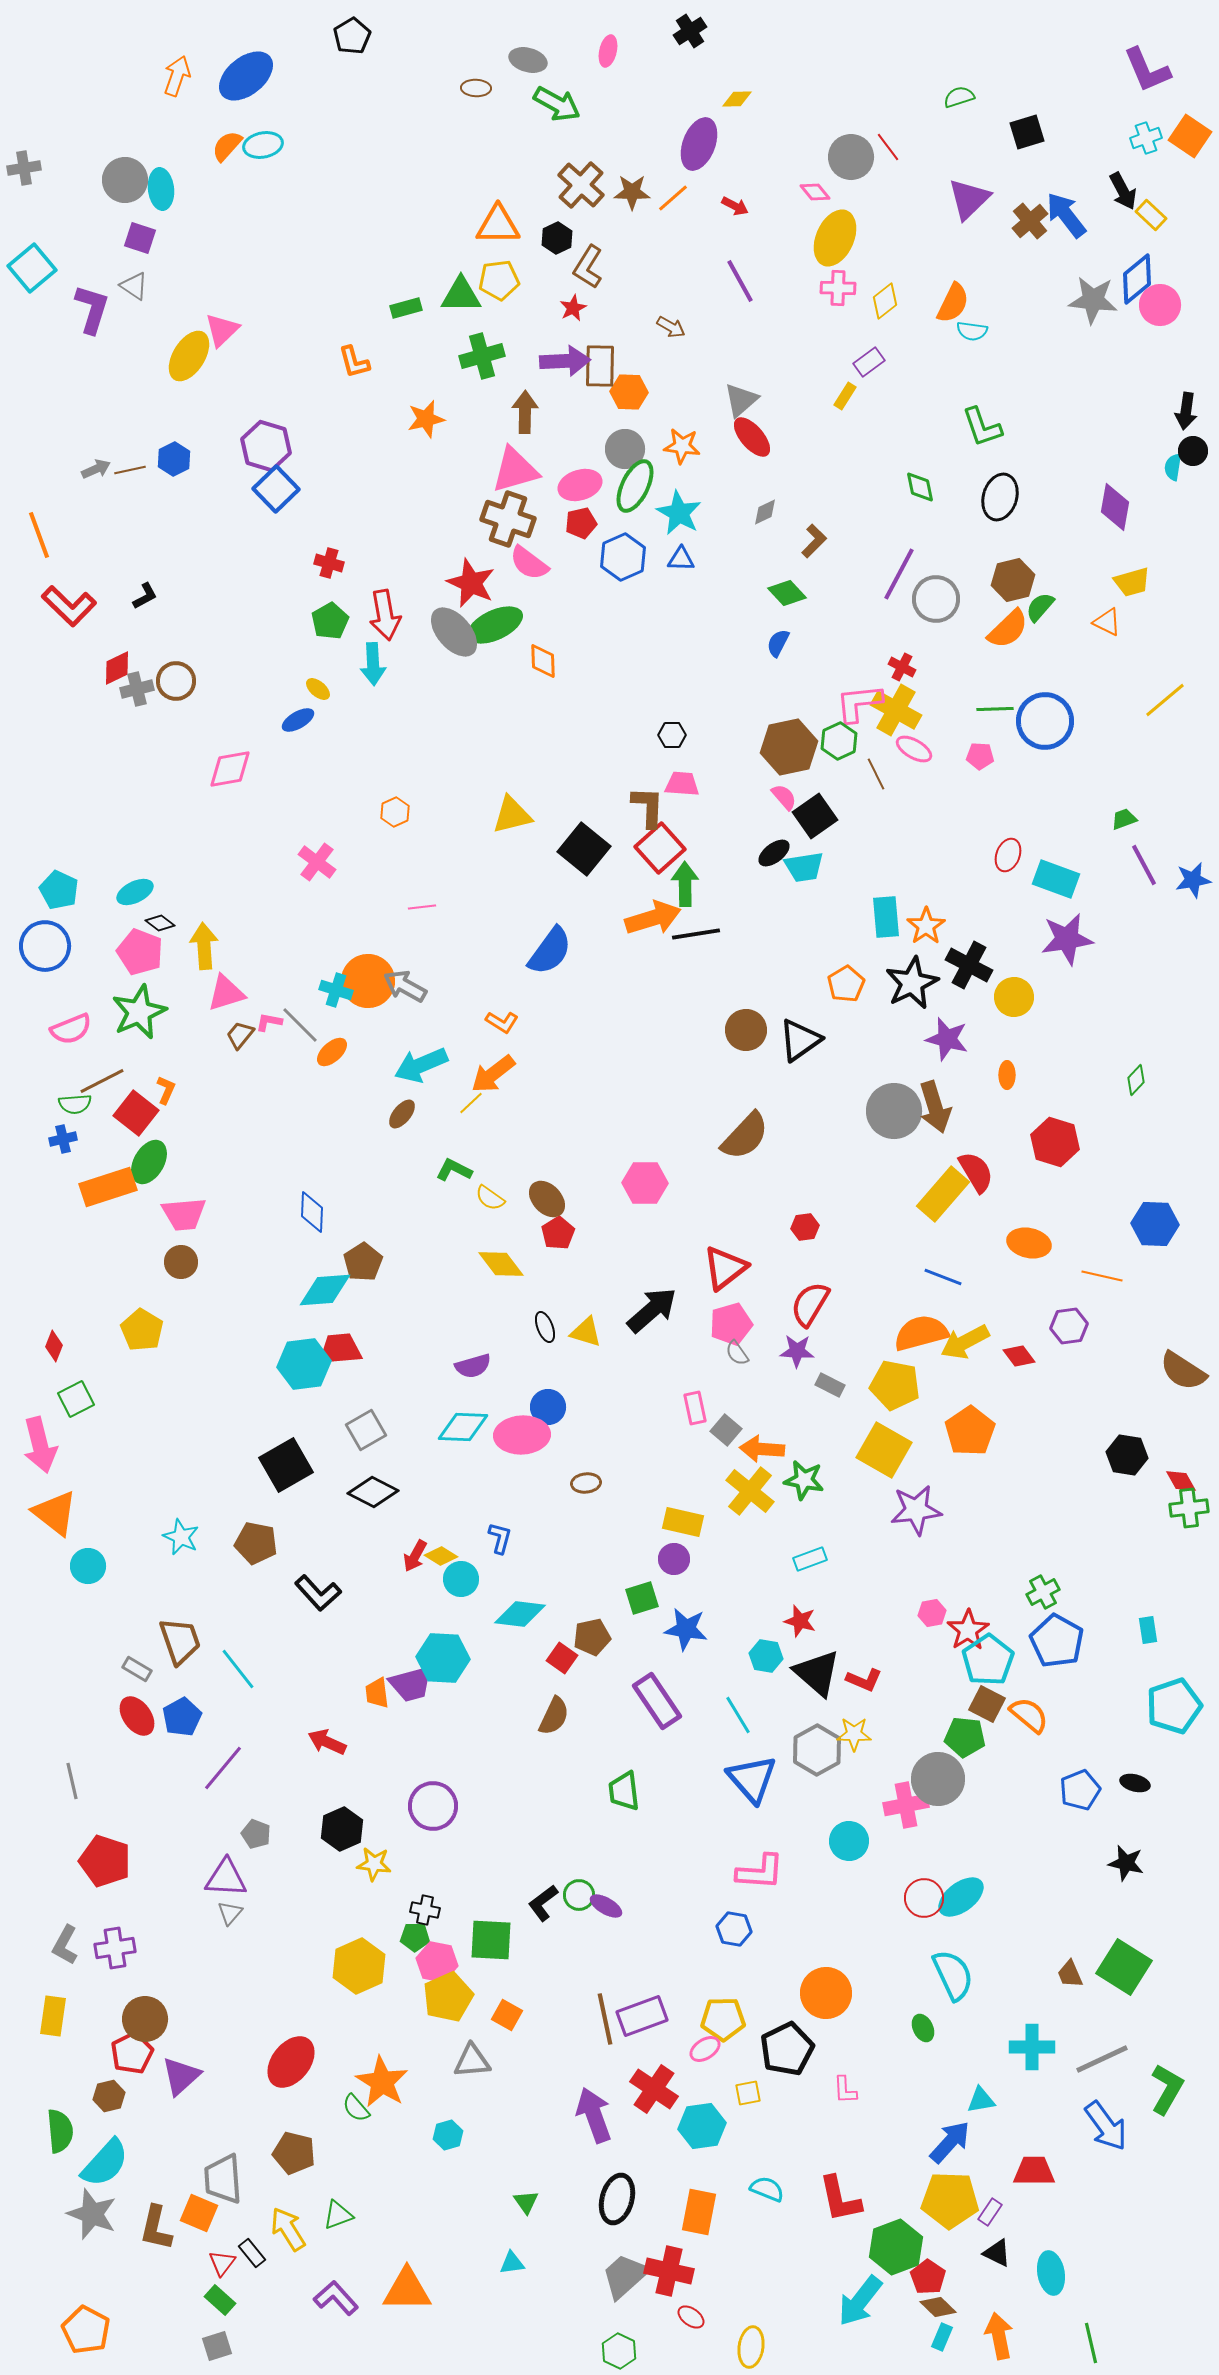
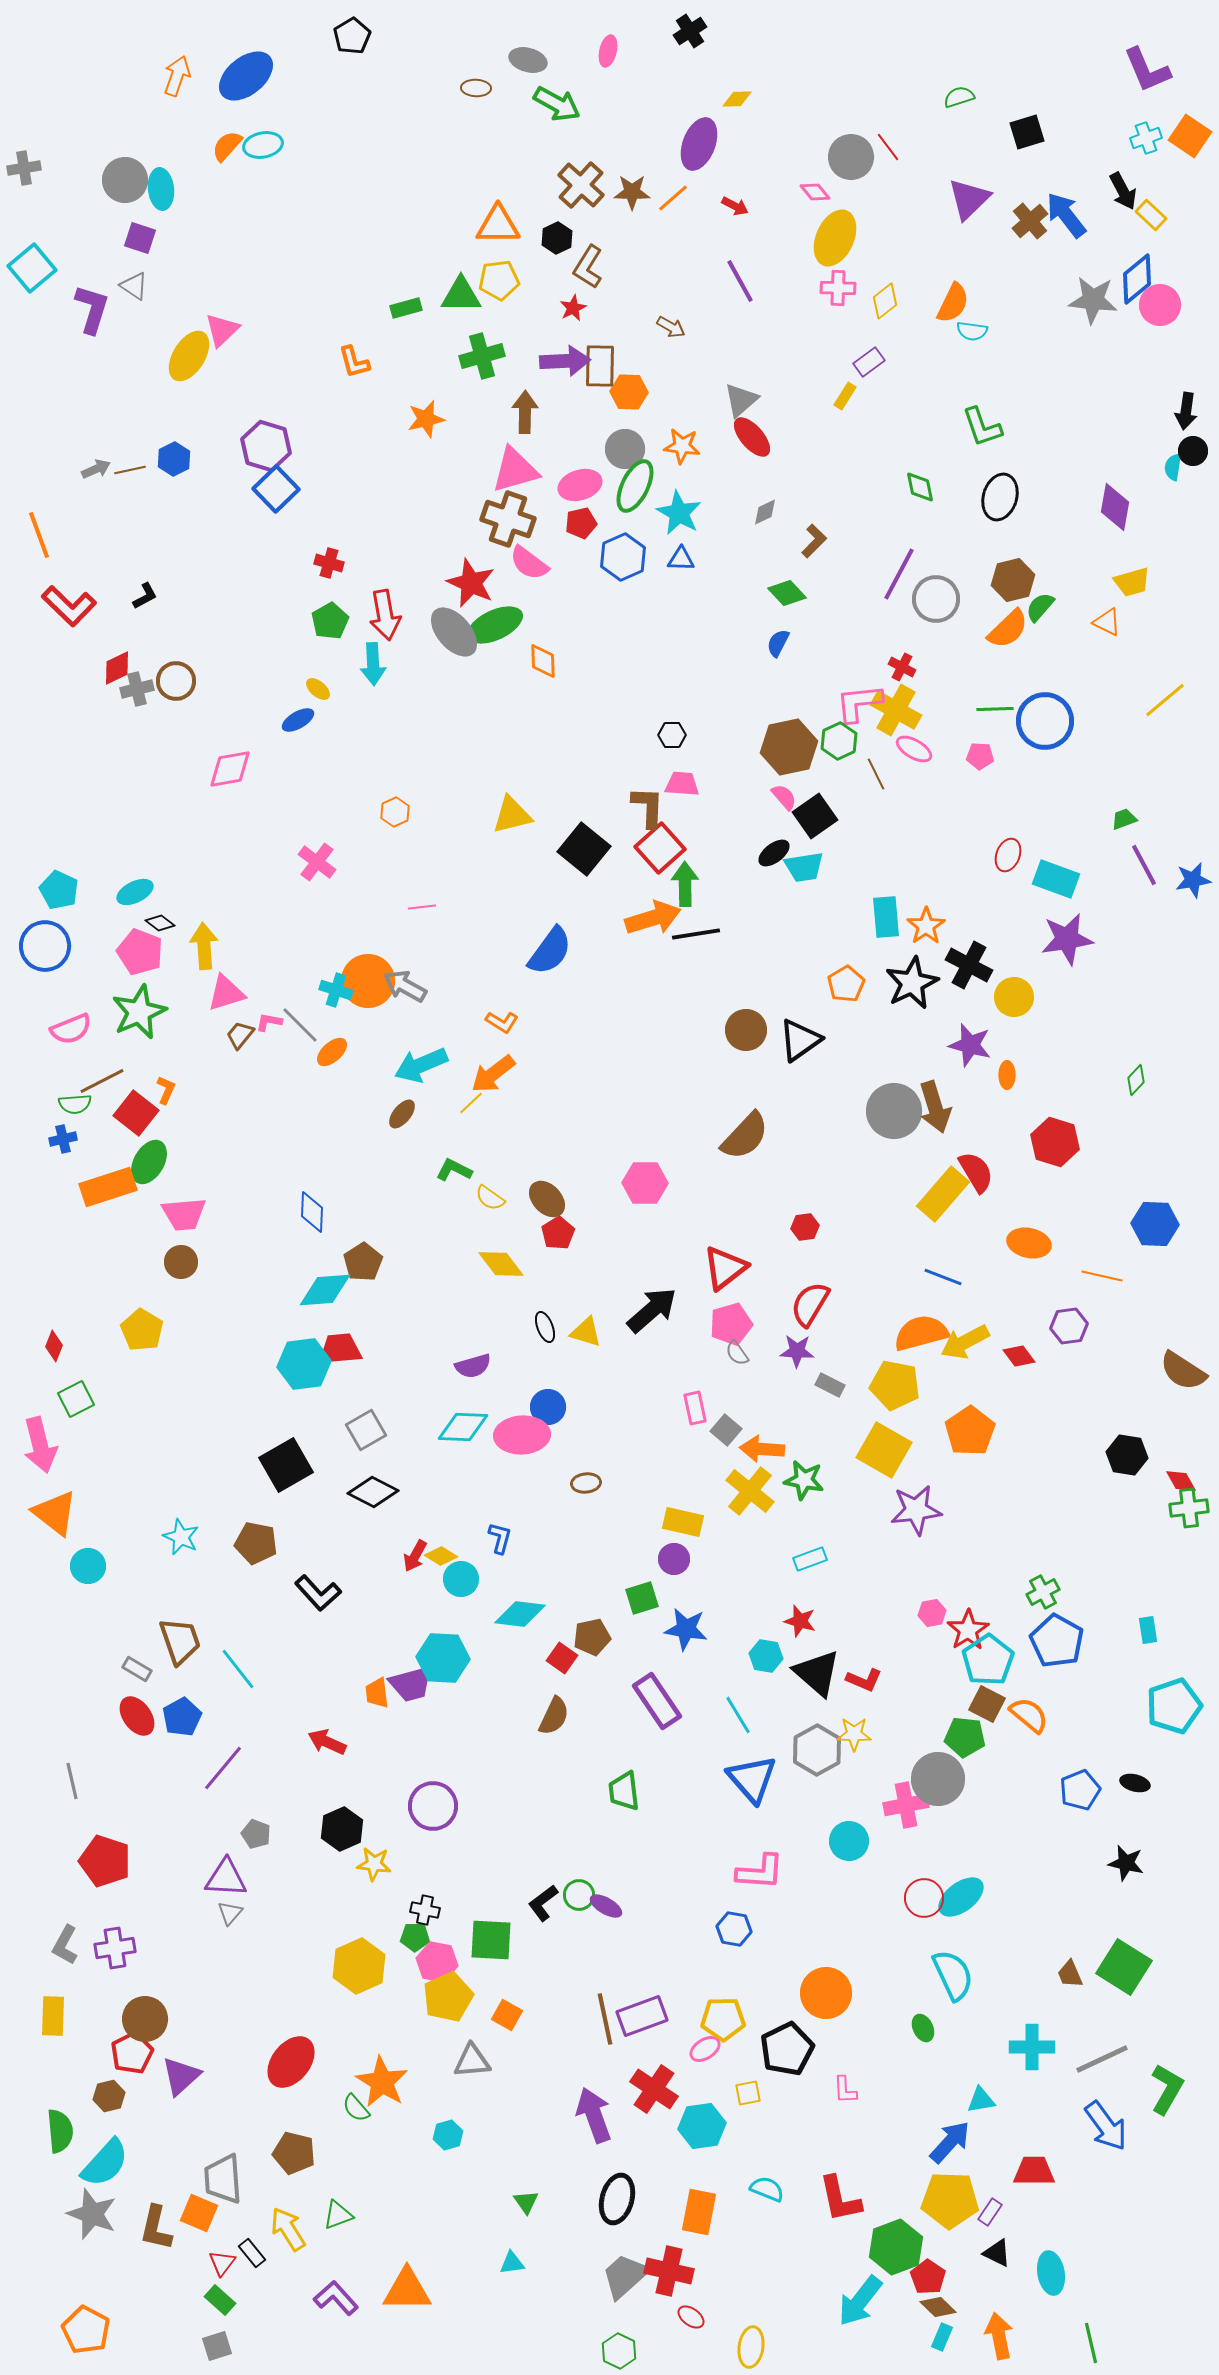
purple star at (947, 1039): moved 23 px right, 6 px down
yellow rectangle at (53, 2016): rotated 6 degrees counterclockwise
